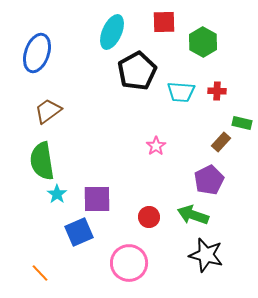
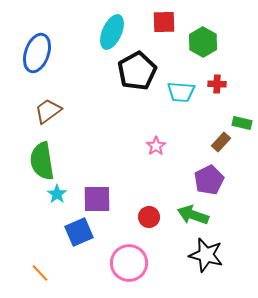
red cross: moved 7 px up
